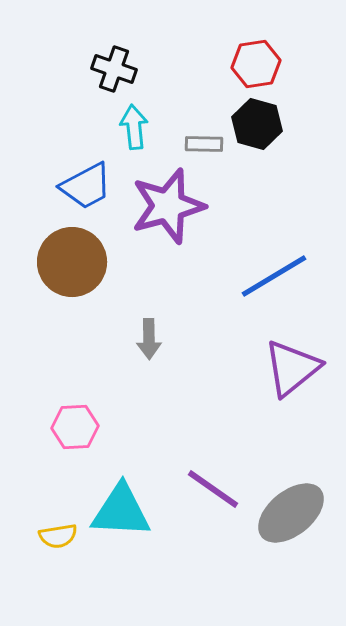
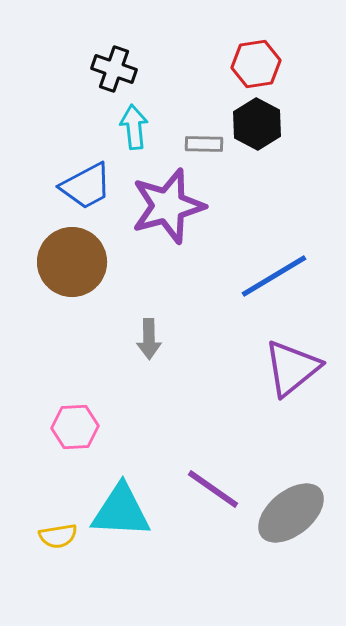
black hexagon: rotated 12 degrees clockwise
